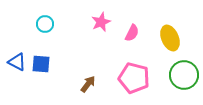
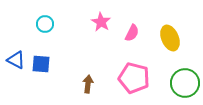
pink star: rotated 18 degrees counterclockwise
blue triangle: moved 1 px left, 2 px up
green circle: moved 1 px right, 8 px down
brown arrow: rotated 30 degrees counterclockwise
